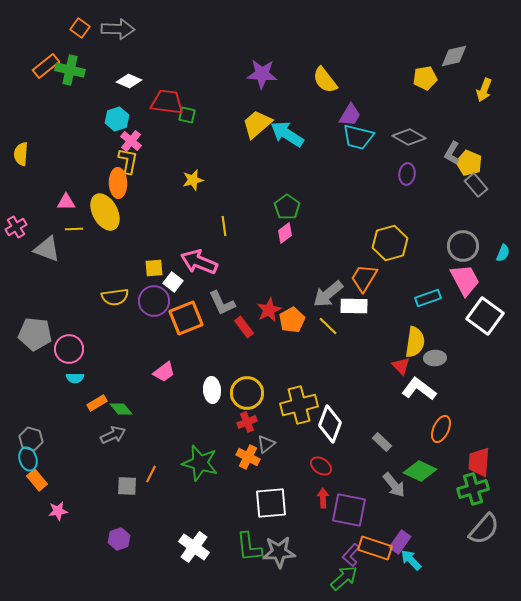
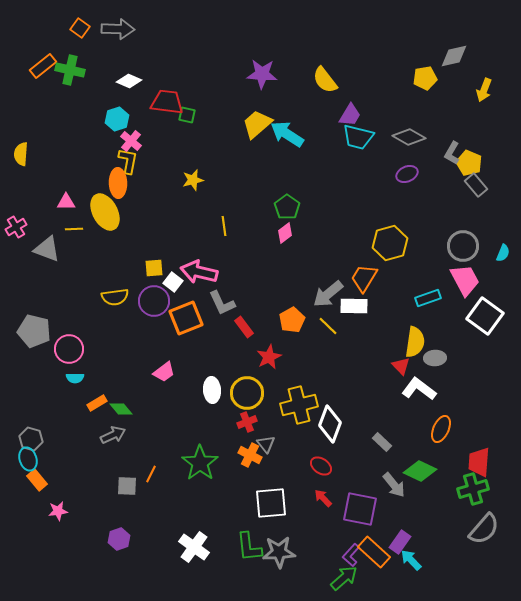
orange rectangle at (46, 66): moved 3 px left
purple ellipse at (407, 174): rotated 60 degrees clockwise
pink arrow at (199, 262): moved 10 px down; rotated 9 degrees counterclockwise
red star at (269, 310): moved 47 px down
gray pentagon at (35, 334): moved 1 px left, 3 px up; rotated 8 degrees clockwise
gray triangle at (266, 444): rotated 30 degrees counterclockwise
orange cross at (248, 457): moved 2 px right, 2 px up
green star at (200, 463): rotated 21 degrees clockwise
red arrow at (323, 498): rotated 42 degrees counterclockwise
purple square at (349, 510): moved 11 px right, 1 px up
orange rectangle at (375, 548): moved 1 px left, 4 px down; rotated 24 degrees clockwise
